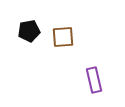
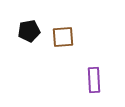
purple rectangle: rotated 10 degrees clockwise
